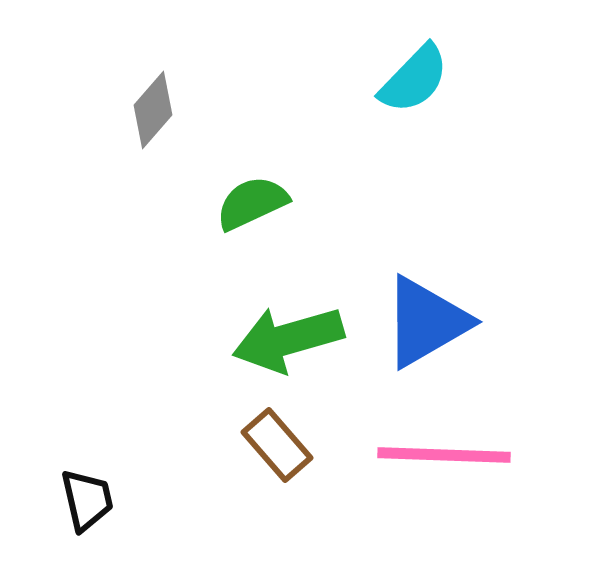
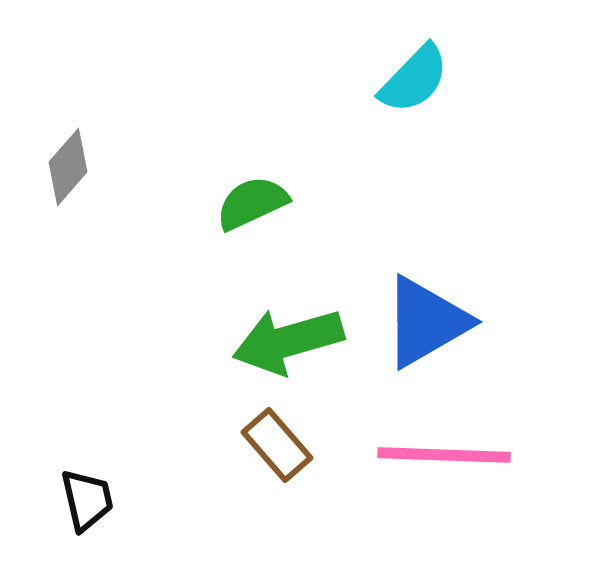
gray diamond: moved 85 px left, 57 px down
green arrow: moved 2 px down
